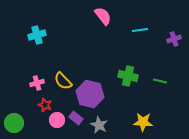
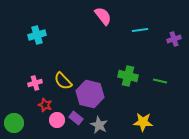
pink cross: moved 2 px left
